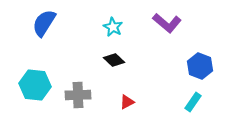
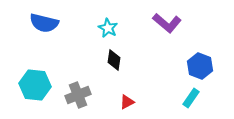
blue semicircle: rotated 108 degrees counterclockwise
cyan star: moved 5 px left, 1 px down
black diamond: rotated 55 degrees clockwise
gray cross: rotated 20 degrees counterclockwise
cyan rectangle: moved 2 px left, 4 px up
